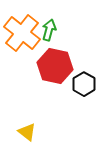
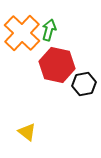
orange cross: rotated 6 degrees clockwise
red hexagon: moved 2 px right, 1 px up
black hexagon: rotated 20 degrees clockwise
